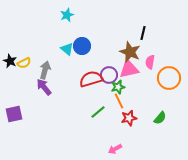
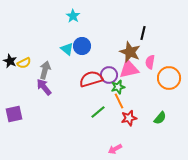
cyan star: moved 6 px right, 1 px down; rotated 16 degrees counterclockwise
